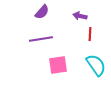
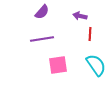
purple line: moved 1 px right
